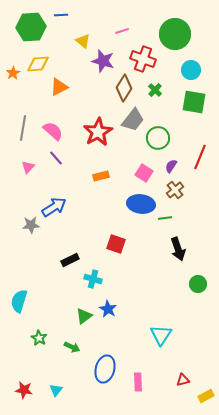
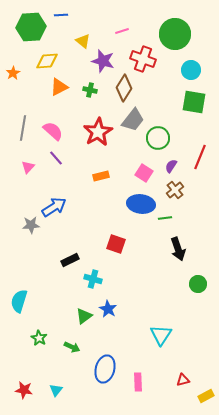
yellow diamond at (38, 64): moved 9 px right, 3 px up
green cross at (155, 90): moved 65 px left; rotated 32 degrees counterclockwise
